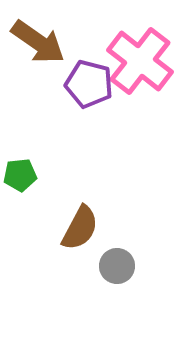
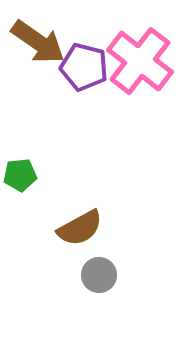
purple pentagon: moved 5 px left, 17 px up
brown semicircle: rotated 33 degrees clockwise
gray circle: moved 18 px left, 9 px down
